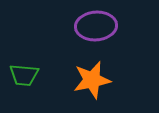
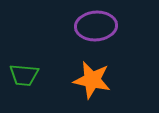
orange star: rotated 24 degrees clockwise
